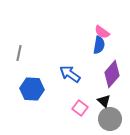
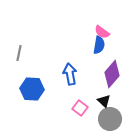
blue arrow: rotated 45 degrees clockwise
